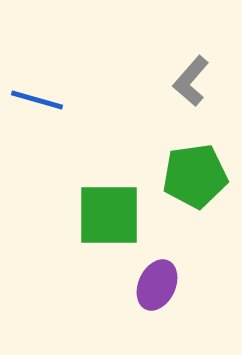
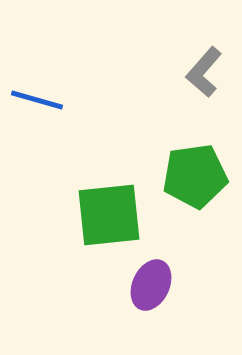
gray L-shape: moved 13 px right, 9 px up
green square: rotated 6 degrees counterclockwise
purple ellipse: moved 6 px left
